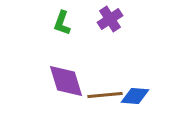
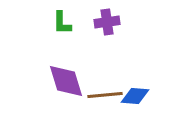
purple cross: moved 3 px left, 3 px down; rotated 25 degrees clockwise
green L-shape: rotated 20 degrees counterclockwise
